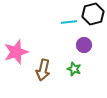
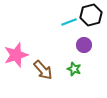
black hexagon: moved 2 px left, 1 px down
cyan line: rotated 14 degrees counterclockwise
pink star: moved 3 px down
brown arrow: rotated 55 degrees counterclockwise
